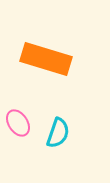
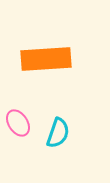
orange rectangle: rotated 21 degrees counterclockwise
